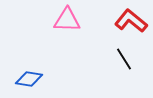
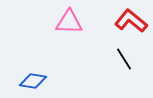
pink triangle: moved 2 px right, 2 px down
blue diamond: moved 4 px right, 2 px down
